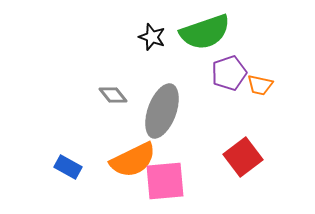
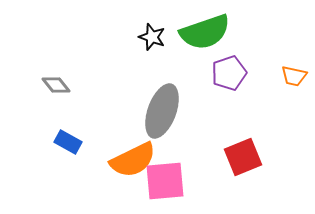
orange trapezoid: moved 34 px right, 9 px up
gray diamond: moved 57 px left, 10 px up
red square: rotated 15 degrees clockwise
blue rectangle: moved 25 px up
